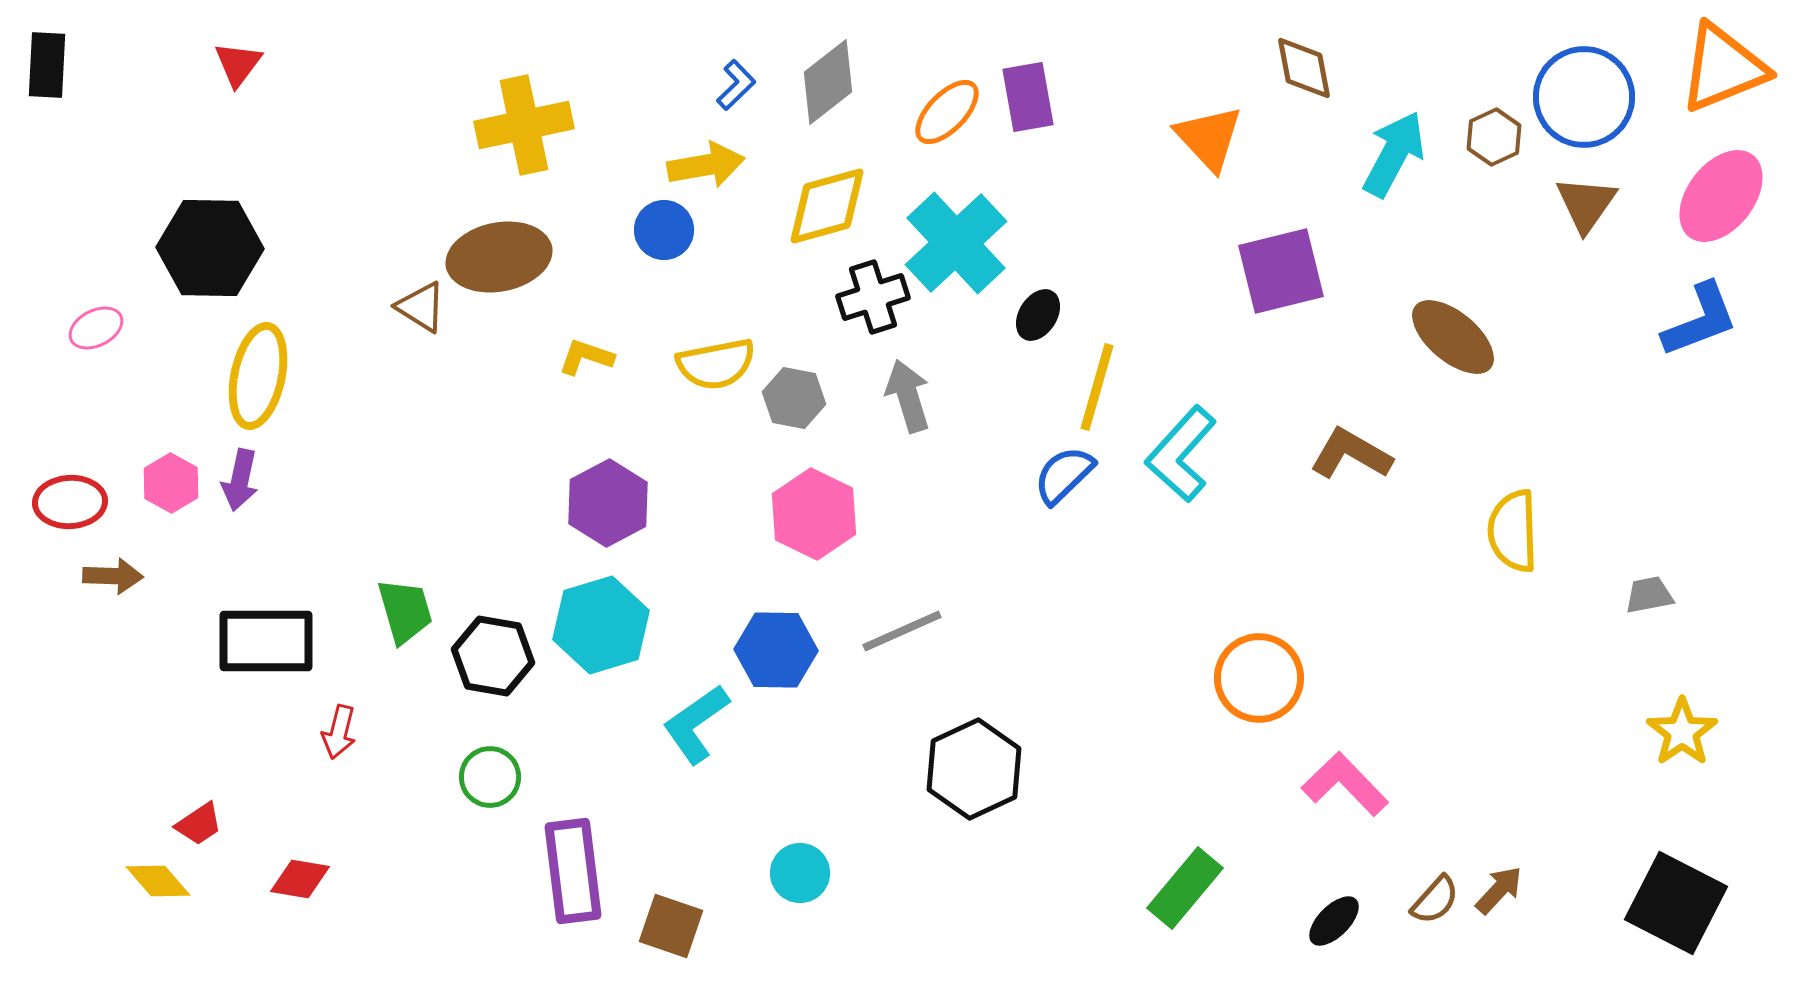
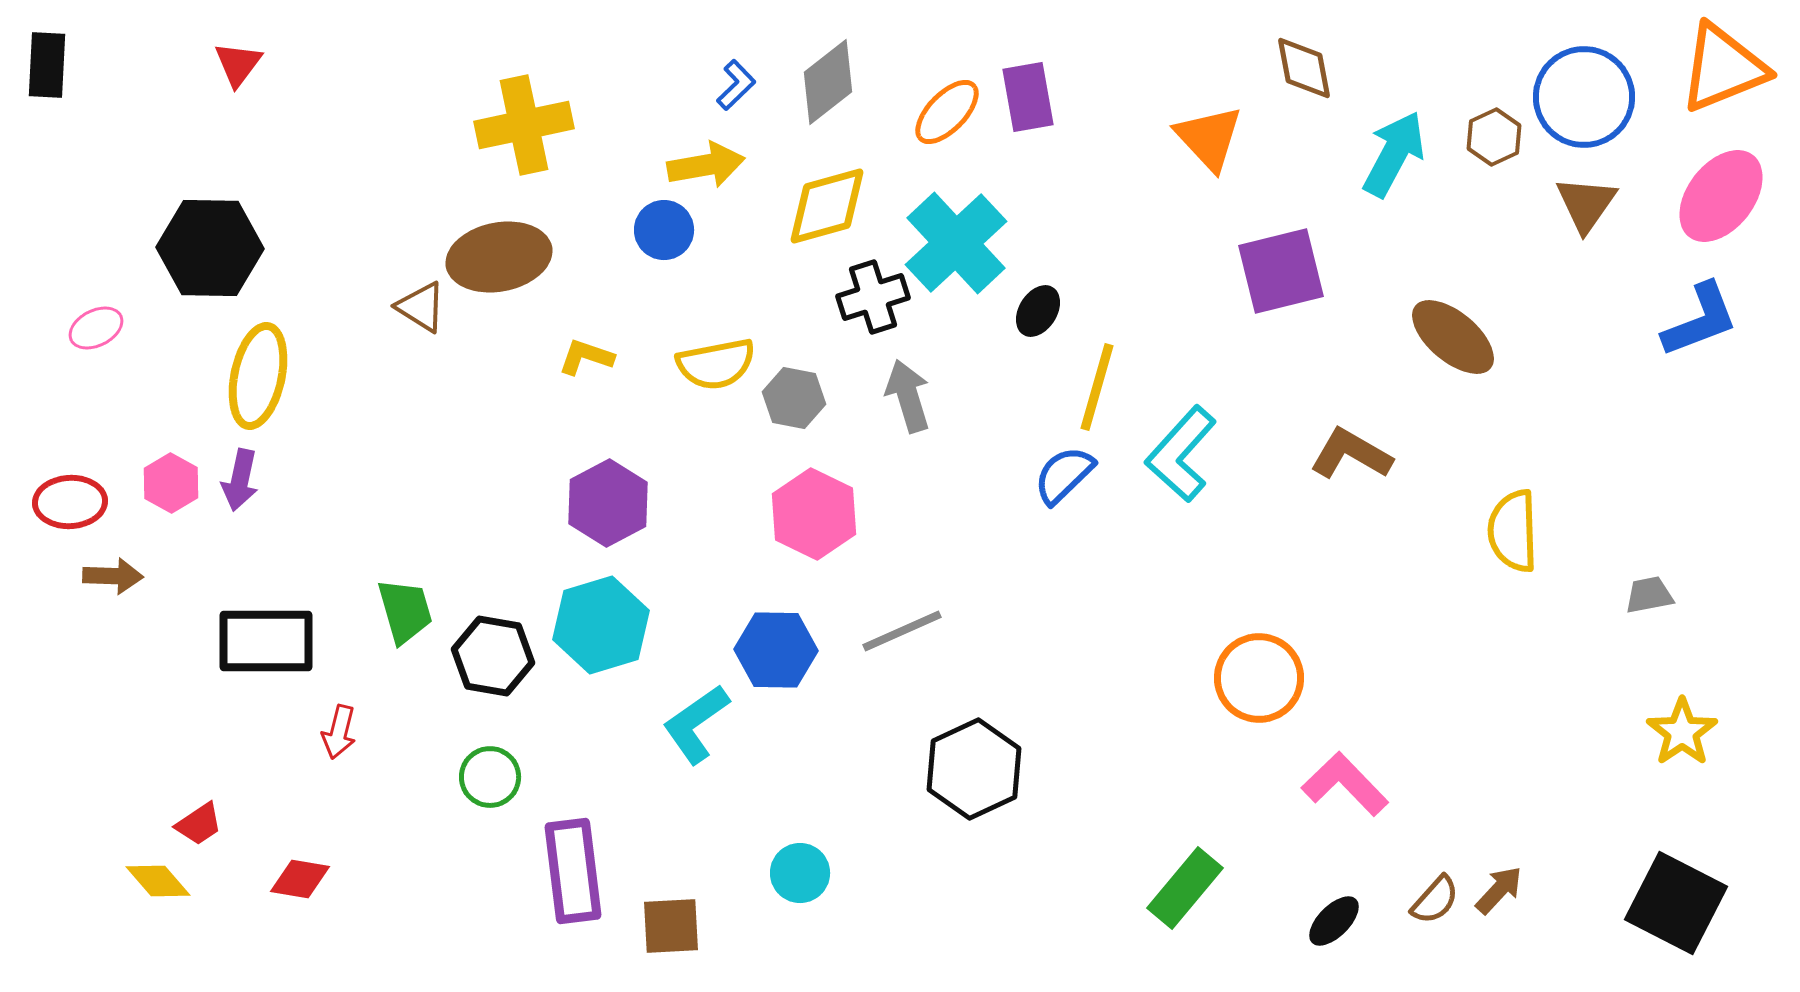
black ellipse at (1038, 315): moved 4 px up
brown square at (671, 926): rotated 22 degrees counterclockwise
